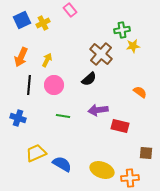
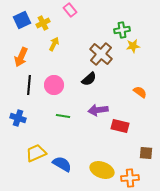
yellow arrow: moved 7 px right, 16 px up
